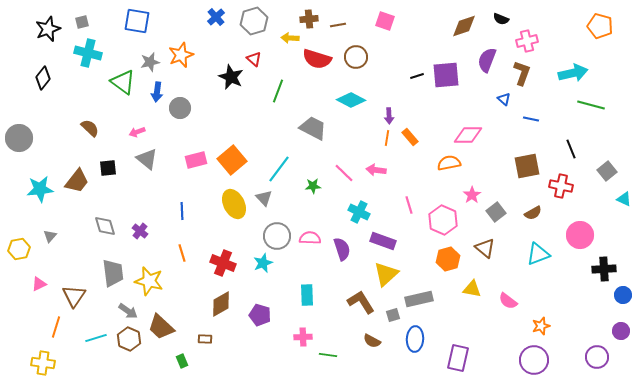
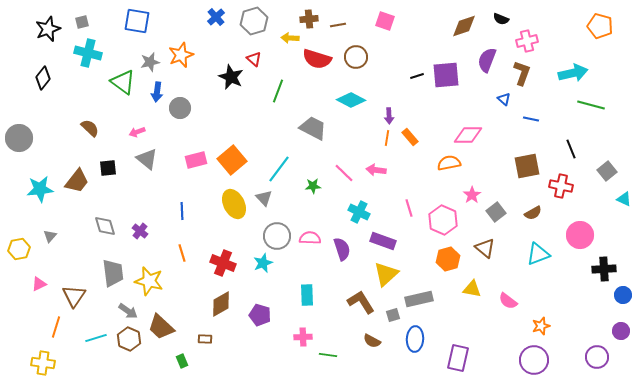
pink line at (409, 205): moved 3 px down
